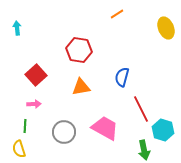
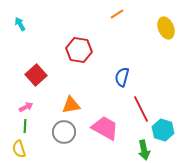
cyan arrow: moved 3 px right, 4 px up; rotated 24 degrees counterclockwise
orange triangle: moved 10 px left, 18 px down
pink arrow: moved 8 px left, 3 px down; rotated 24 degrees counterclockwise
